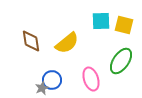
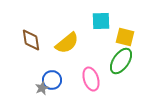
yellow square: moved 1 px right, 12 px down
brown diamond: moved 1 px up
